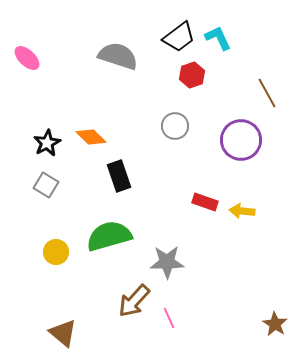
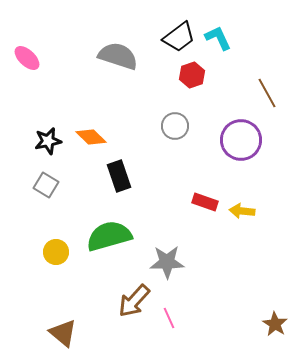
black star: moved 1 px right, 2 px up; rotated 16 degrees clockwise
